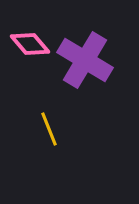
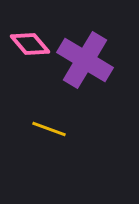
yellow line: rotated 48 degrees counterclockwise
